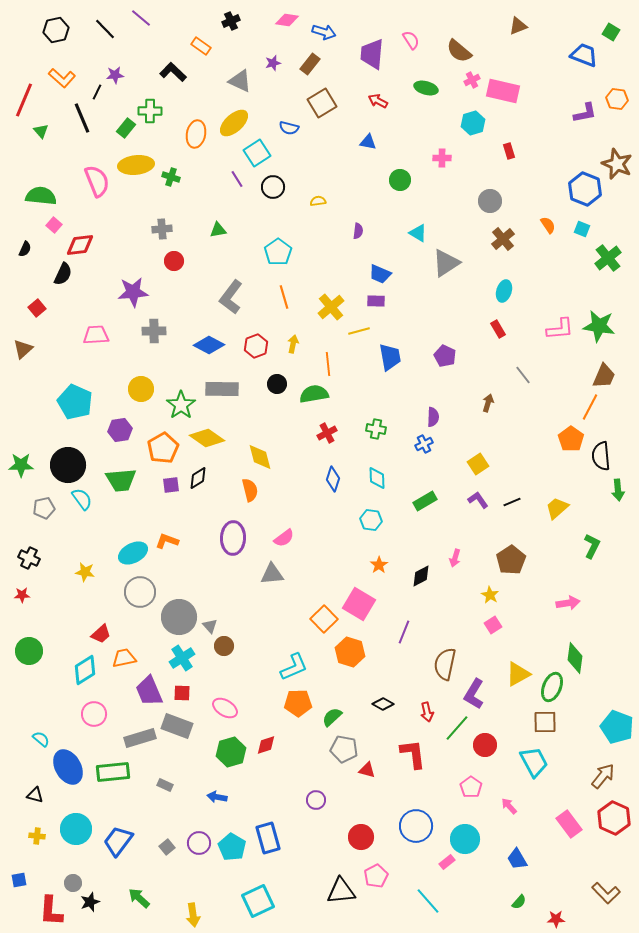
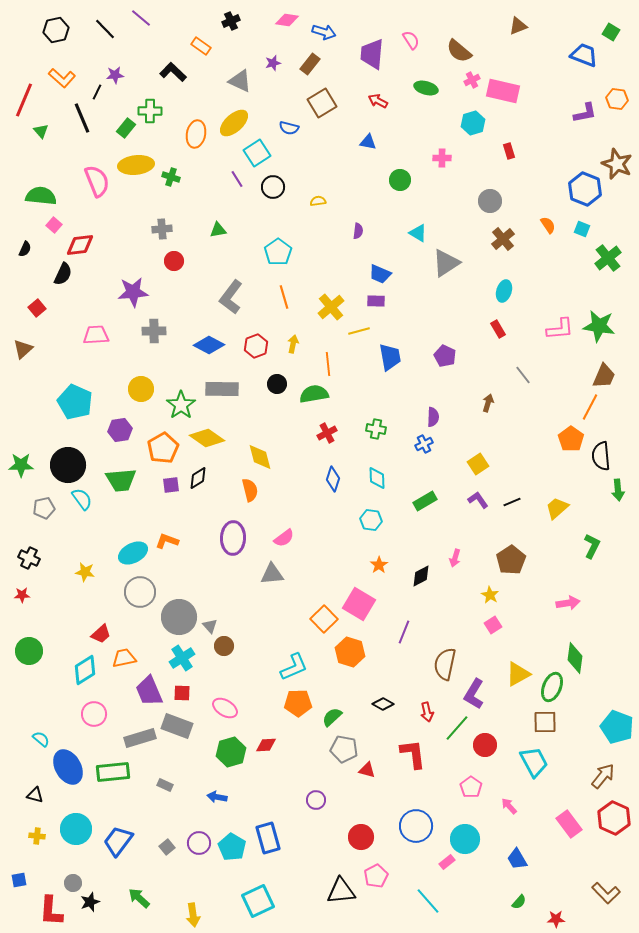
red diamond at (266, 745): rotated 15 degrees clockwise
